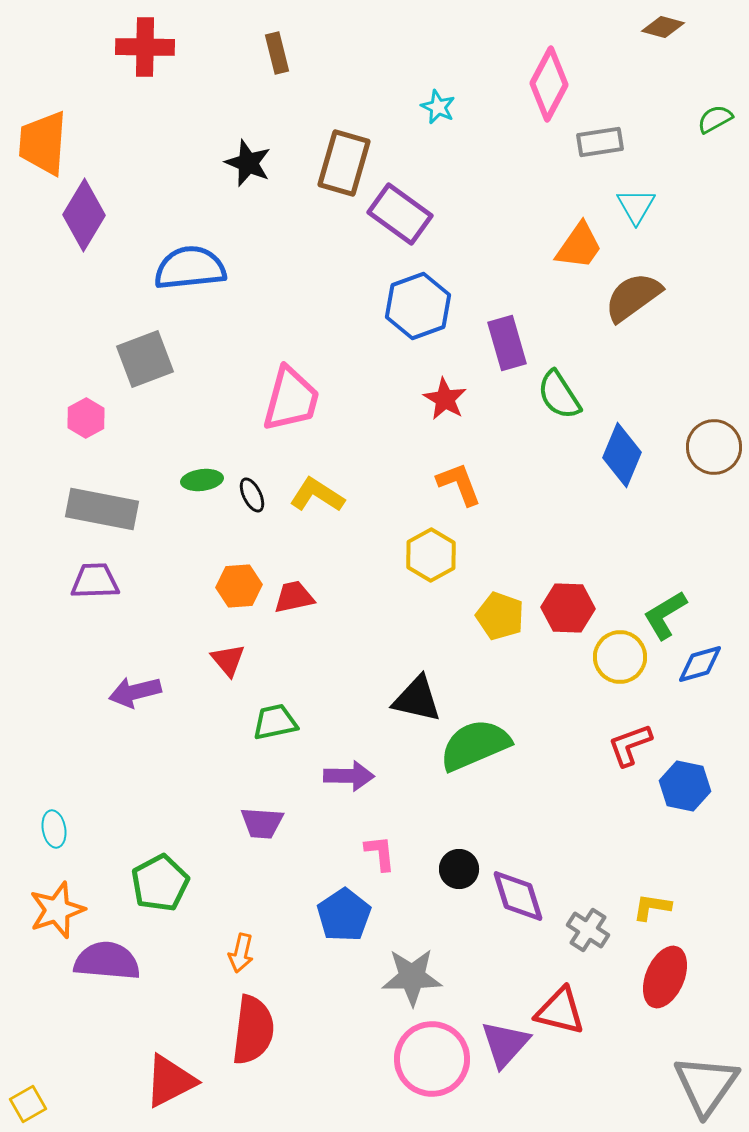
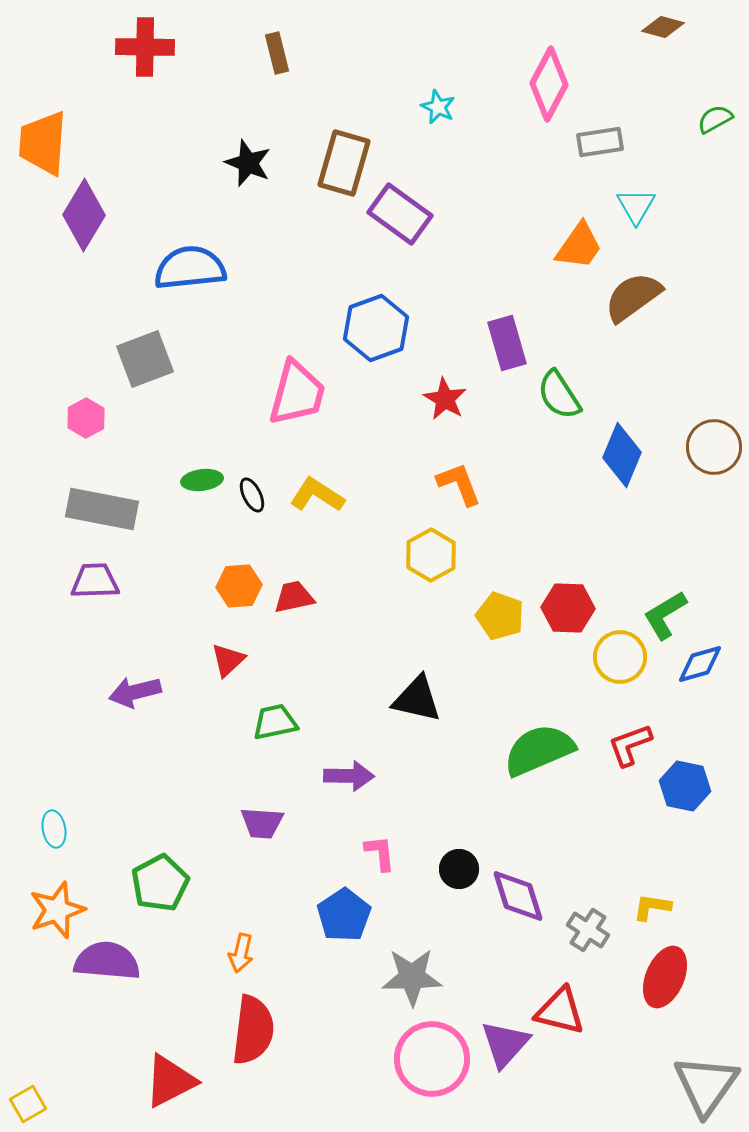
blue hexagon at (418, 306): moved 42 px left, 22 px down
pink trapezoid at (291, 399): moved 6 px right, 6 px up
red triangle at (228, 660): rotated 27 degrees clockwise
green semicircle at (475, 745): moved 64 px right, 5 px down
